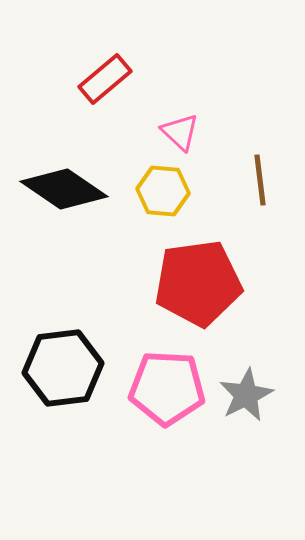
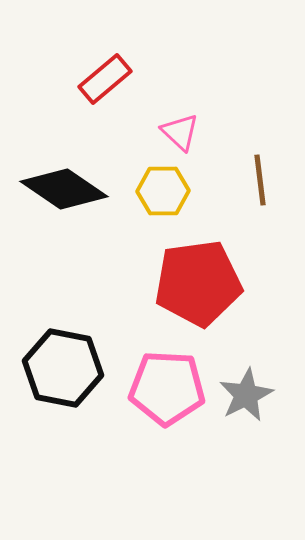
yellow hexagon: rotated 6 degrees counterclockwise
black hexagon: rotated 18 degrees clockwise
